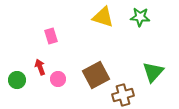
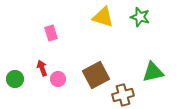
green star: rotated 12 degrees clockwise
pink rectangle: moved 3 px up
red arrow: moved 2 px right, 1 px down
green triangle: rotated 35 degrees clockwise
green circle: moved 2 px left, 1 px up
